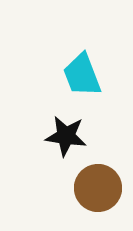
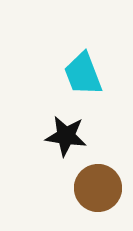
cyan trapezoid: moved 1 px right, 1 px up
